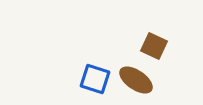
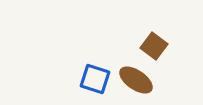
brown square: rotated 12 degrees clockwise
